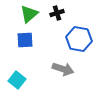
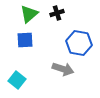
blue hexagon: moved 4 px down
